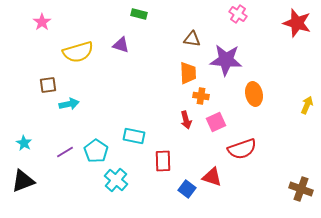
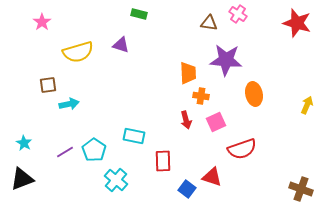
brown triangle: moved 17 px right, 16 px up
cyan pentagon: moved 2 px left, 1 px up
black triangle: moved 1 px left, 2 px up
